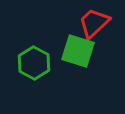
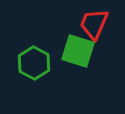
red trapezoid: moved 1 px down; rotated 24 degrees counterclockwise
